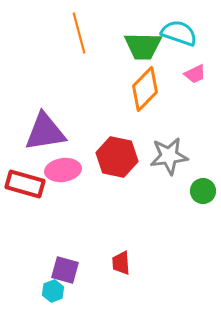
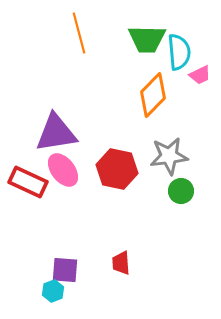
cyan semicircle: moved 19 px down; rotated 66 degrees clockwise
green trapezoid: moved 4 px right, 7 px up
pink trapezoid: moved 5 px right, 1 px down
orange diamond: moved 8 px right, 6 px down
purple triangle: moved 11 px right, 1 px down
red hexagon: moved 12 px down
pink ellipse: rotated 60 degrees clockwise
red rectangle: moved 3 px right, 2 px up; rotated 9 degrees clockwise
green circle: moved 22 px left
purple square: rotated 12 degrees counterclockwise
